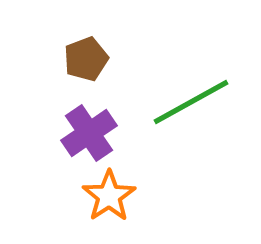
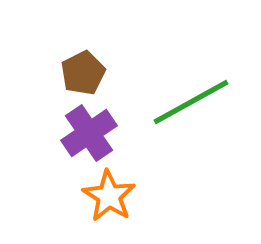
brown pentagon: moved 3 px left, 14 px down; rotated 6 degrees counterclockwise
orange star: rotated 6 degrees counterclockwise
